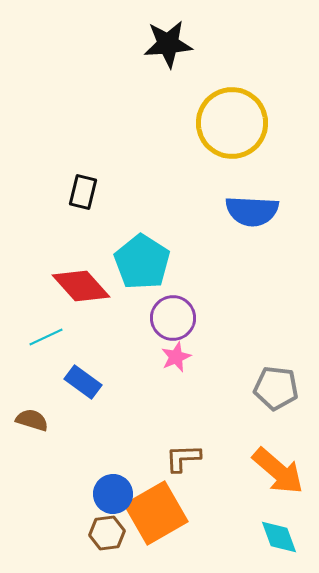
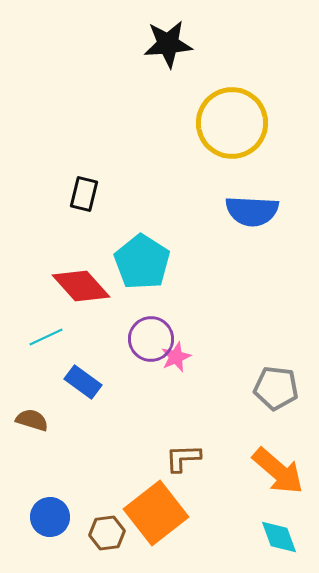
black rectangle: moved 1 px right, 2 px down
purple circle: moved 22 px left, 21 px down
blue circle: moved 63 px left, 23 px down
orange square: rotated 8 degrees counterclockwise
